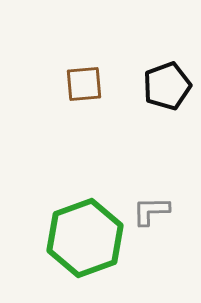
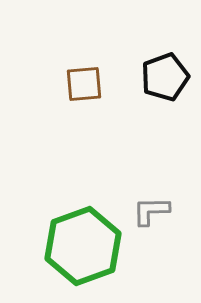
black pentagon: moved 2 px left, 9 px up
green hexagon: moved 2 px left, 8 px down
